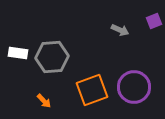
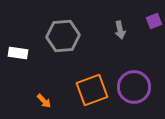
gray arrow: rotated 54 degrees clockwise
gray hexagon: moved 11 px right, 21 px up
